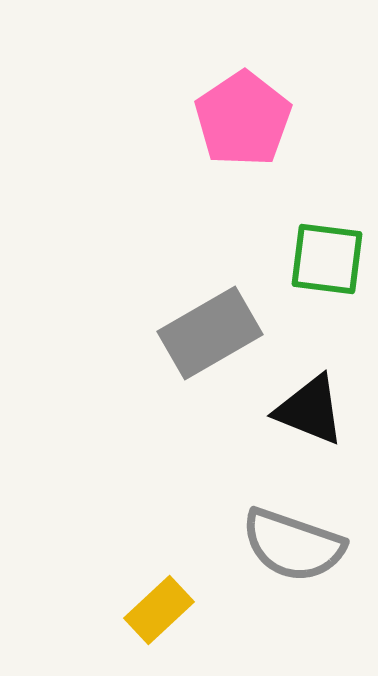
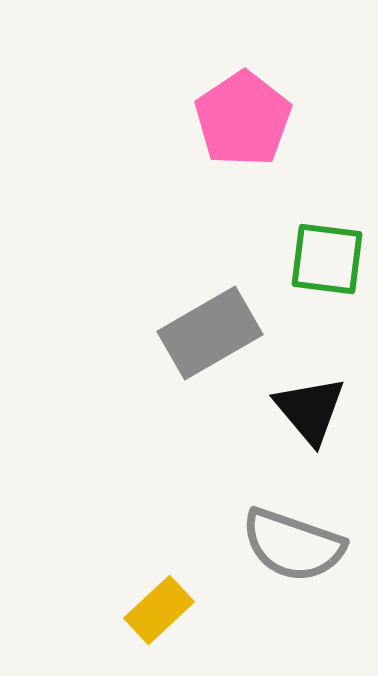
black triangle: rotated 28 degrees clockwise
